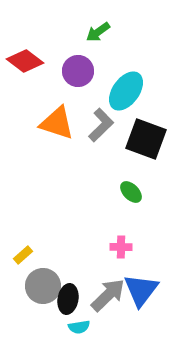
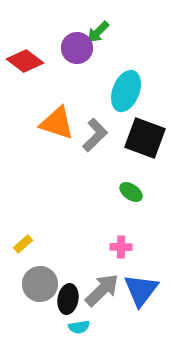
green arrow: rotated 10 degrees counterclockwise
purple circle: moved 1 px left, 23 px up
cyan ellipse: rotated 15 degrees counterclockwise
gray L-shape: moved 6 px left, 10 px down
black square: moved 1 px left, 1 px up
green ellipse: rotated 10 degrees counterclockwise
yellow rectangle: moved 11 px up
gray circle: moved 3 px left, 2 px up
gray arrow: moved 6 px left, 5 px up
